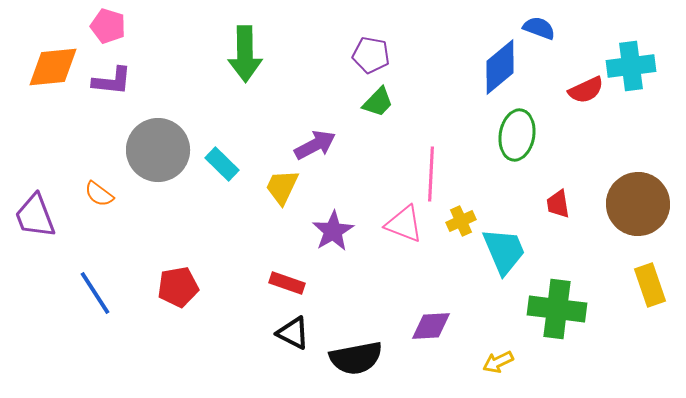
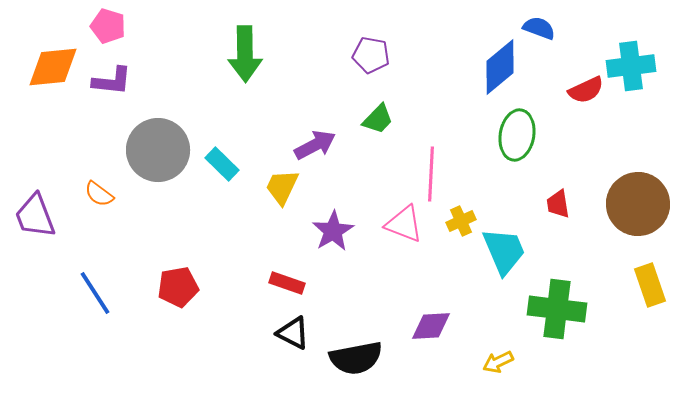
green trapezoid: moved 17 px down
